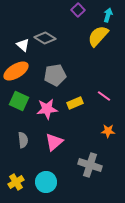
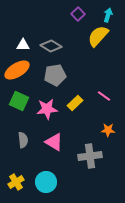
purple square: moved 4 px down
gray diamond: moved 6 px right, 8 px down
white triangle: rotated 40 degrees counterclockwise
orange ellipse: moved 1 px right, 1 px up
yellow rectangle: rotated 21 degrees counterclockwise
orange star: moved 1 px up
pink triangle: rotated 48 degrees counterclockwise
gray cross: moved 9 px up; rotated 25 degrees counterclockwise
